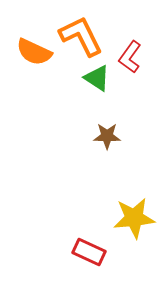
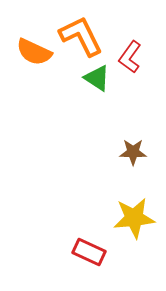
brown star: moved 26 px right, 16 px down
